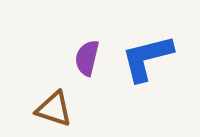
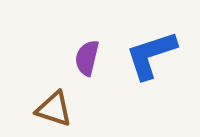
blue L-shape: moved 4 px right, 3 px up; rotated 4 degrees counterclockwise
